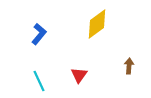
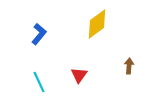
cyan line: moved 1 px down
